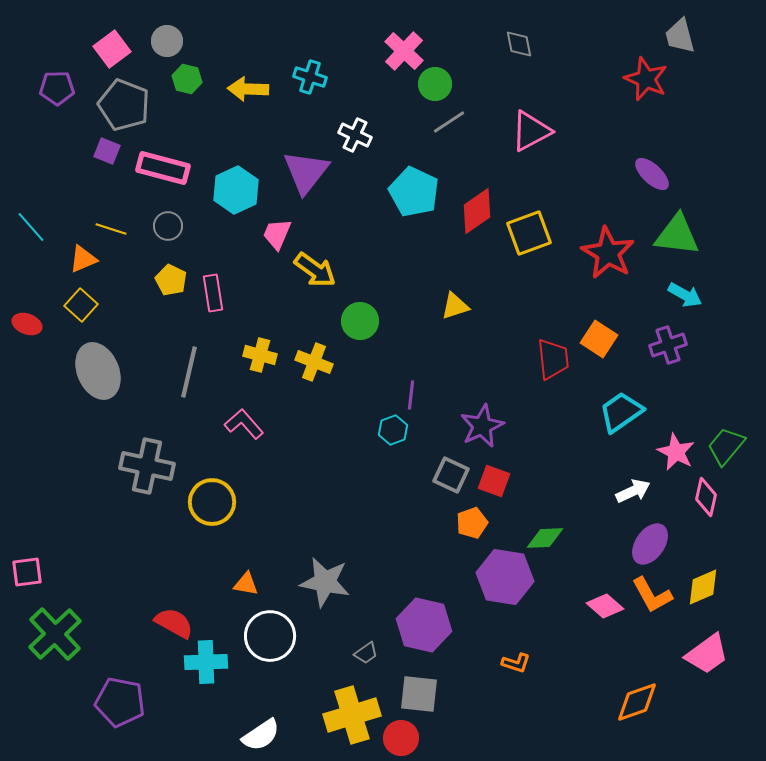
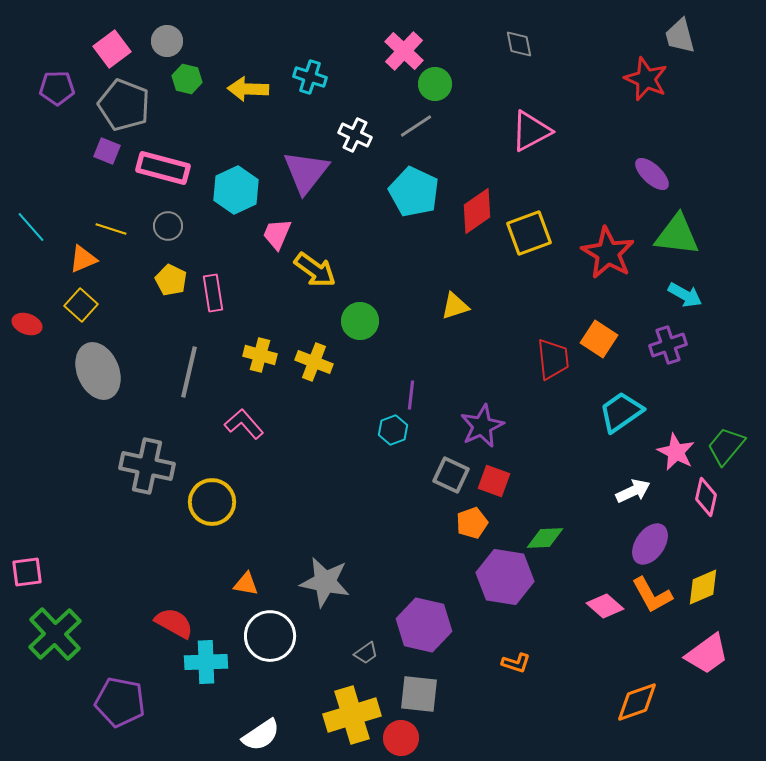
gray line at (449, 122): moved 33 px left, 4 px down
